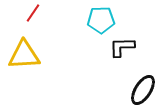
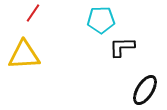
black ellipse: moved 2 px right
